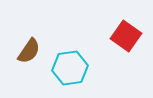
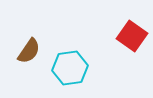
red square: moved 6 px right
